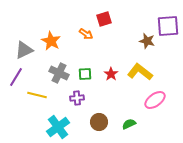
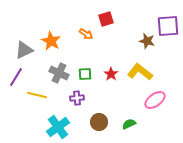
red square: moved 2 px right
